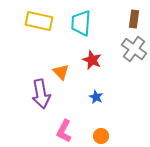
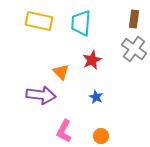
red star: rotated 24 degrees clockwise
purple arrow: moved 1 px down; rotated 72 degrees counterclockwise
